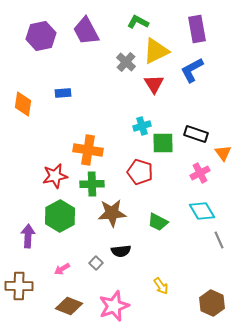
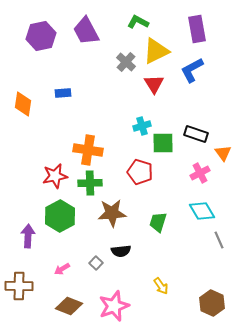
green cross: moved 2 px left, 1 px up
green trapezoid: rotated 80 degrees clockwise
